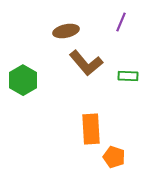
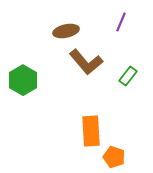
brown L-shape: moved 1 px up
green rectangle: rotated 54 degrees counterclockwise
orange rectangle: moved 2 px down
